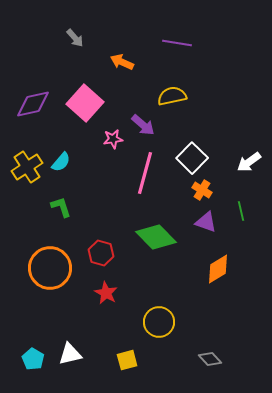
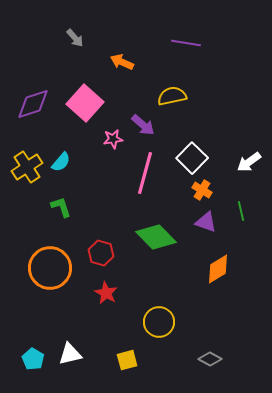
purple line: moved 9 px right
purple diamond: rotated 6 degrees counterclockwise
gray diamond: rotated 20 degrees counterclockwise
